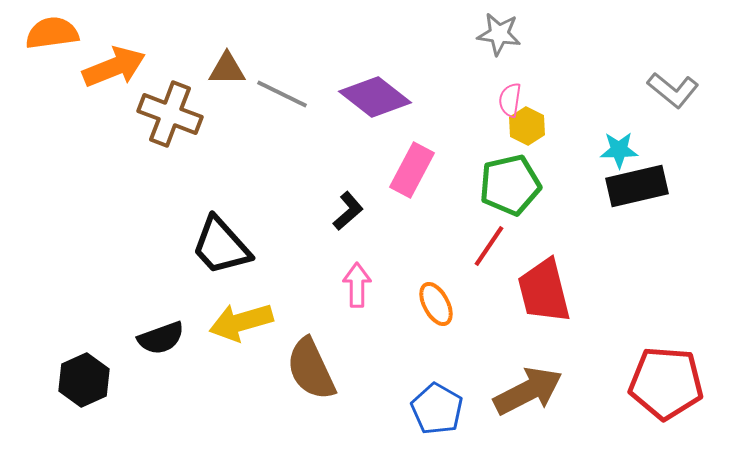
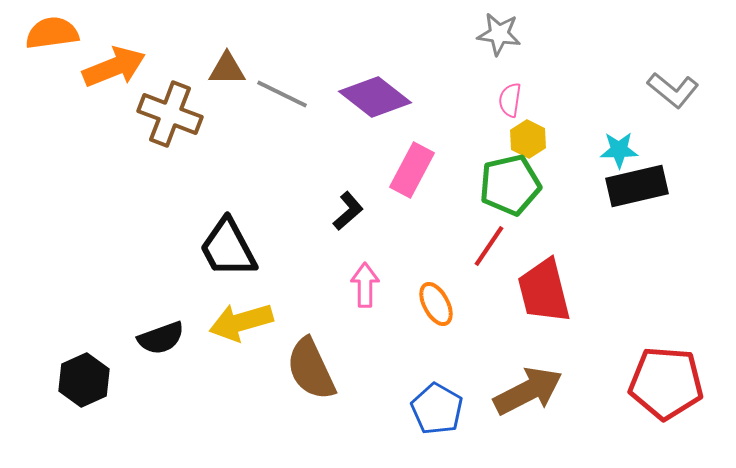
yellow hexagon: moved 1 px right, 13 px down
black trapezoid: moved 7 px right, 2 px down; rotated 14 degrees clockwise
pink arrow: moved 8 px right
